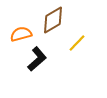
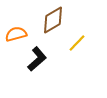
orange semicircle: moved 5 px left
